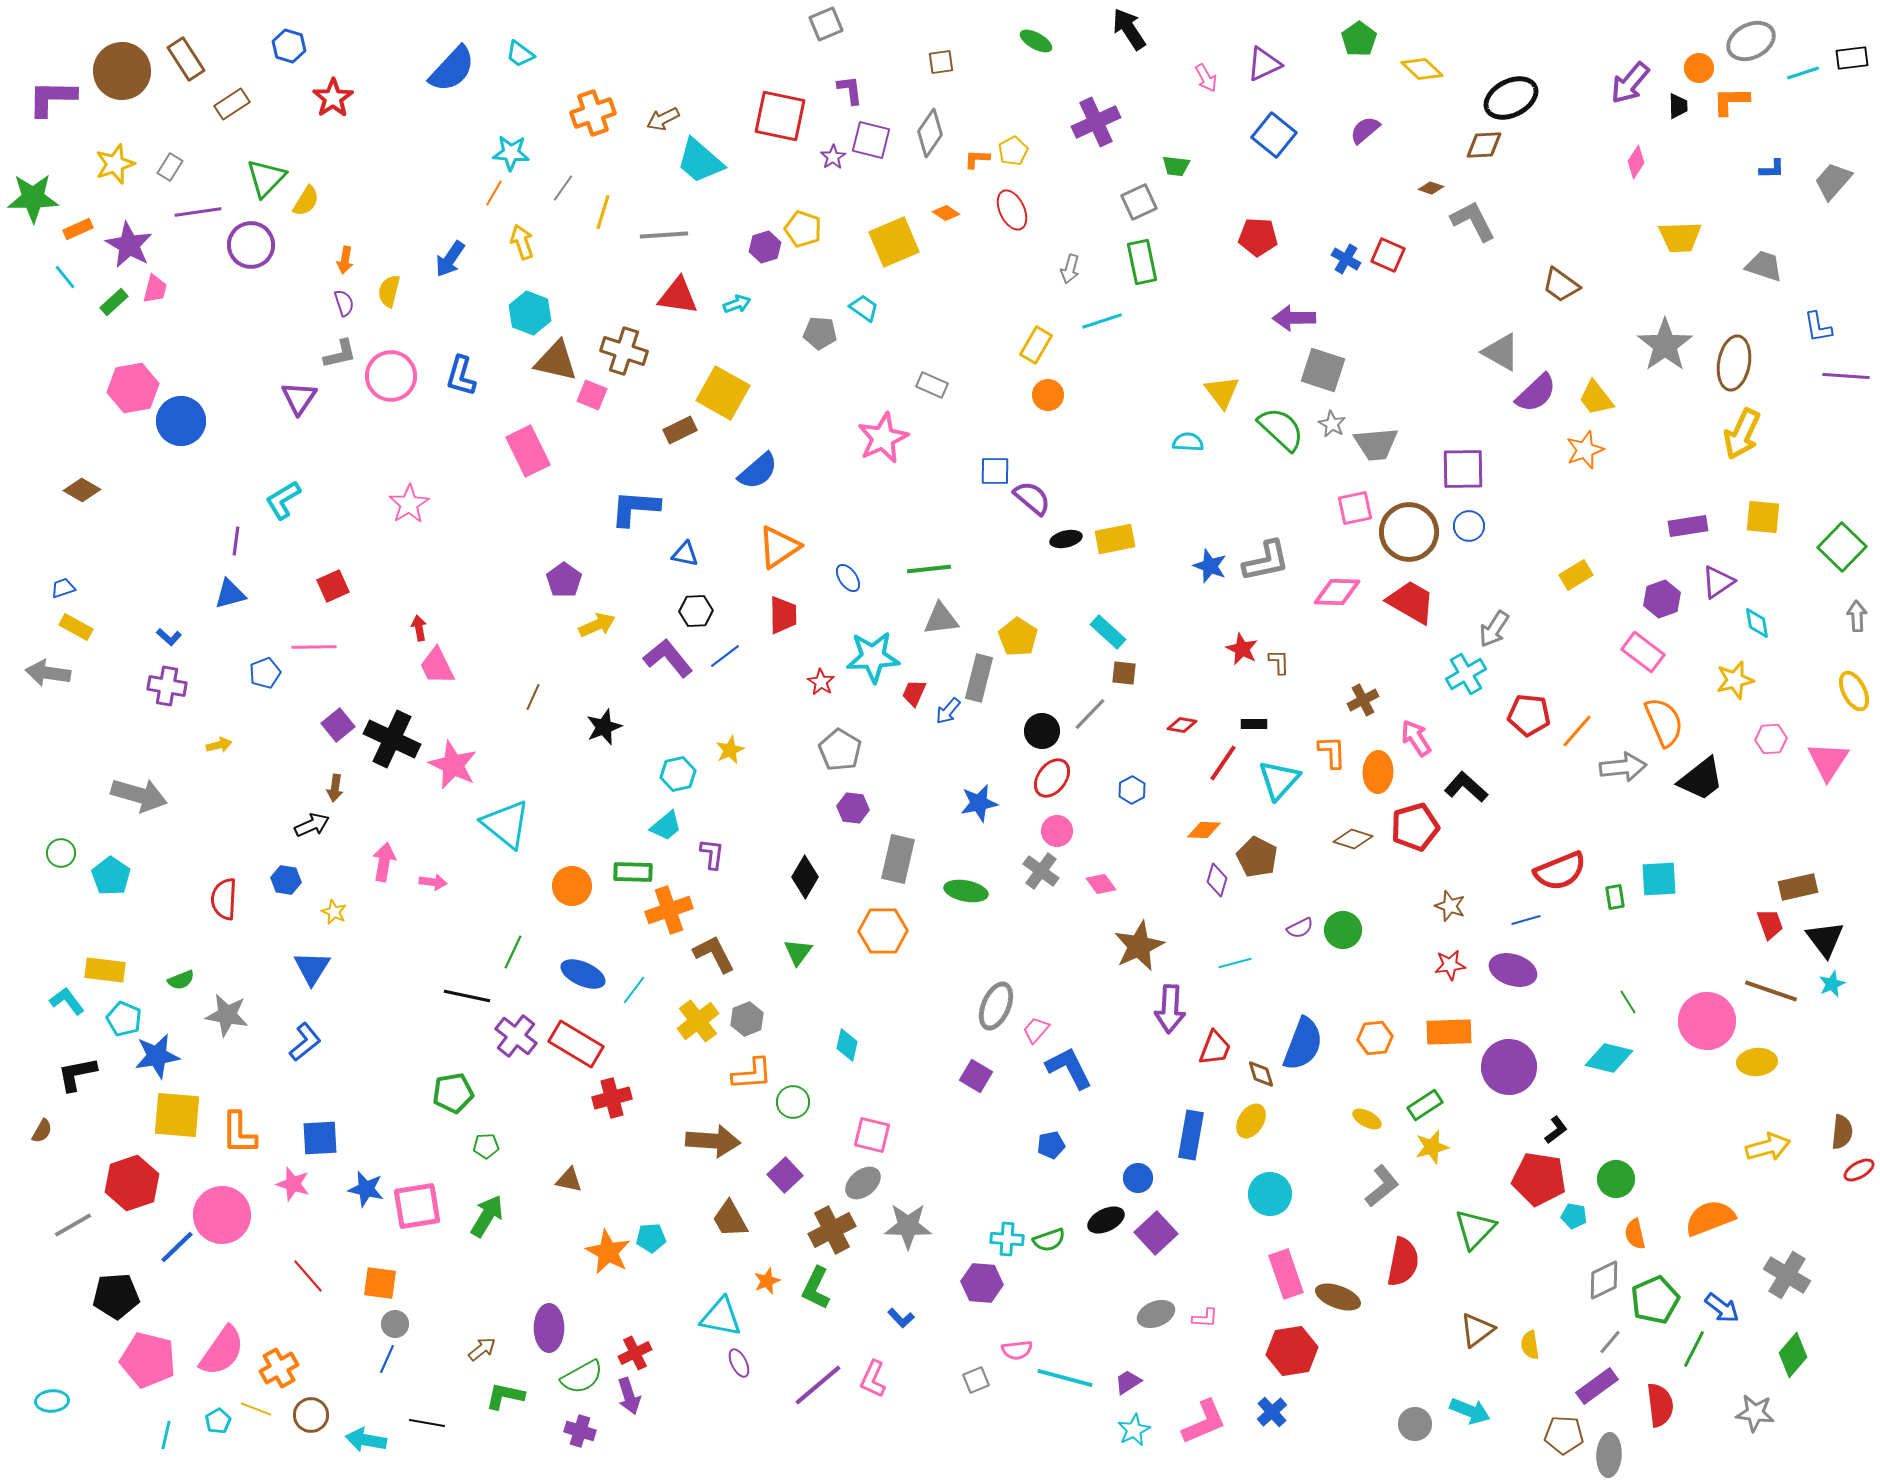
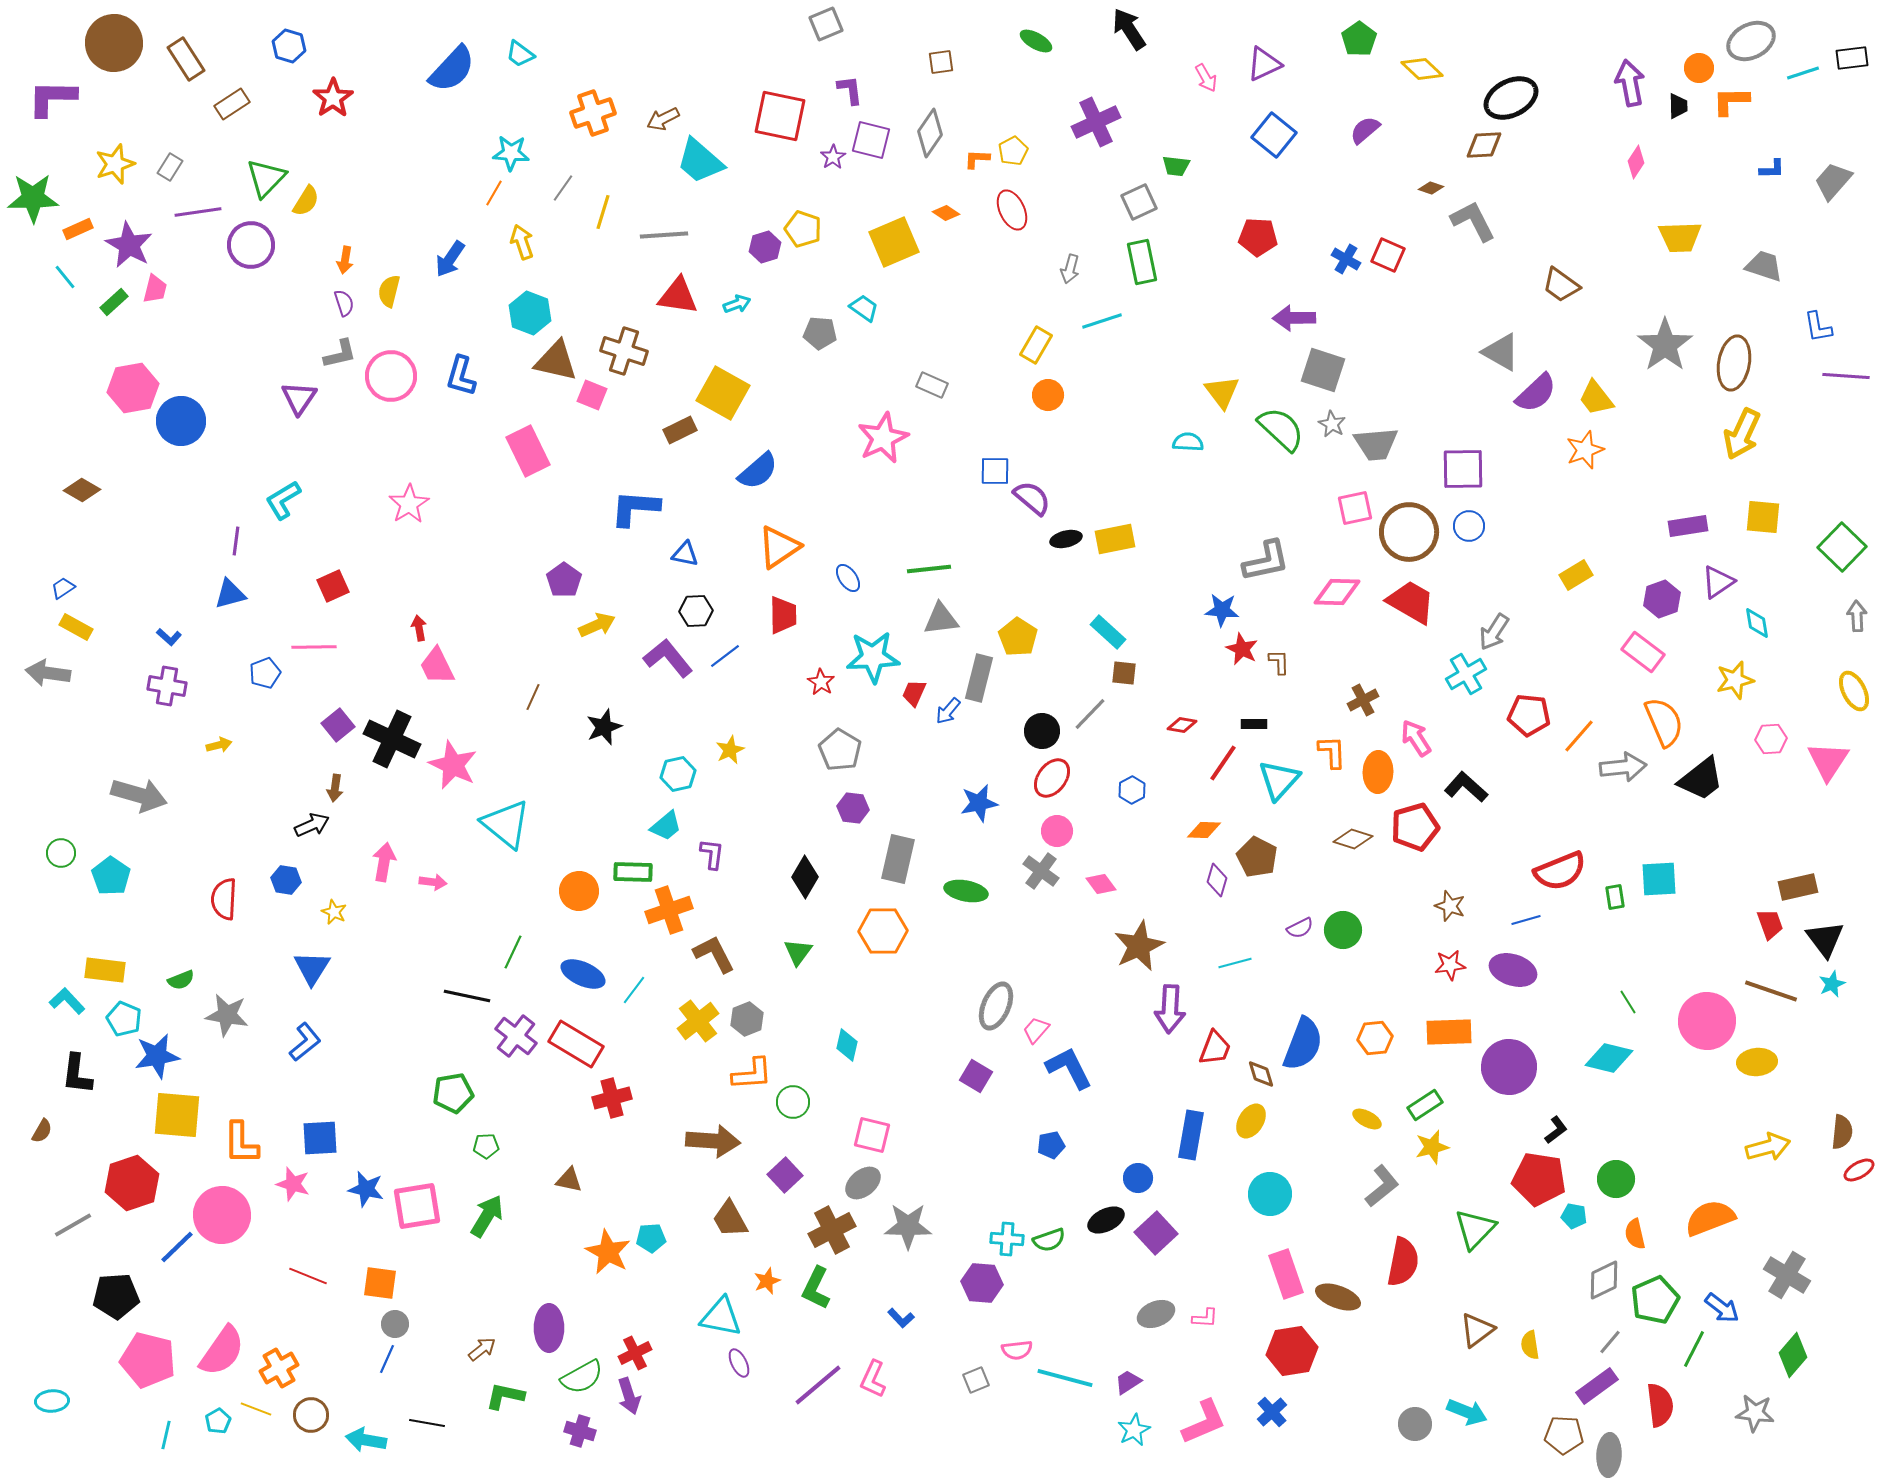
brown circle at (122, 71): moved 8 px left, 28 px up
purple arrow at (1630, 83): rotated 129 degrees clockwise
blue star at (1210, 566): moved 12 px right, 44 px down; rotated 16 degrees counterclockwise
blue trapezoid at (63, 588): rotated 15 degrees counterclockwise
gray arrow at (1494, 629): moved 3 px down
orange line at (1577, 731): moved 2 px right, 5 px down
orange circle at (572, 886): moved 7 px right, 5 px down
cyan L-shape at (67, 1001): rotated 6 degrees counterclockwise
black L-shape at (77, 1074): rotated 72 degrees counterclockwise
orange L-shape at (239, 1133): moved 2 px right, 10 px down
red line at (308, 1276): rotated 27 degrees counterclockwise
cyan arrow at (1470, 1411): moved 3 px left, 1 px down
